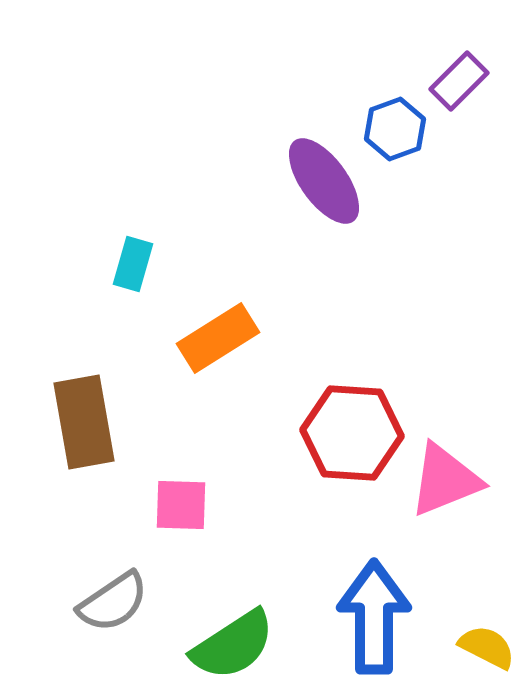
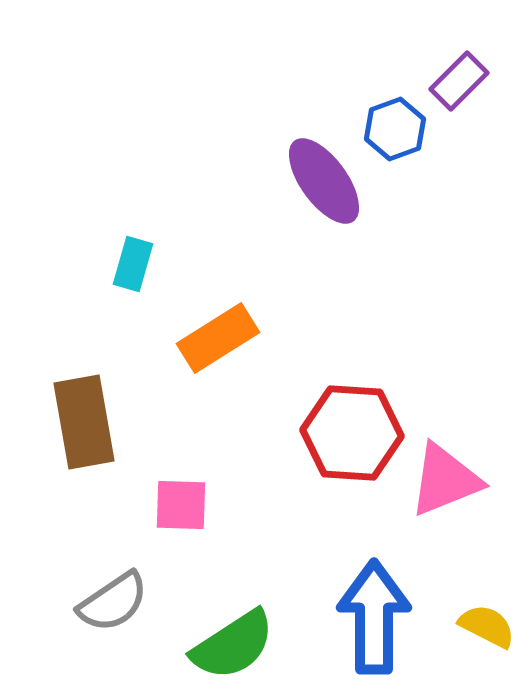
yellow semicircle: moved 21 px up
